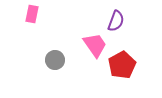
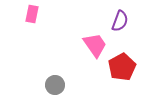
purple semicircle: moved 4 px right
gray circle: moved 25 px down
red pentagon: moved 2 px down
